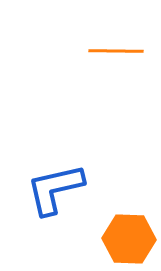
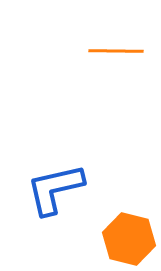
orange hexagon: rotated 12 degrees clockwise
